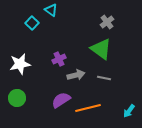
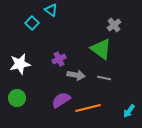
gray cross: moved 7 px right, 3 px down
gray arrow: rotated 24 degrees clockwise
